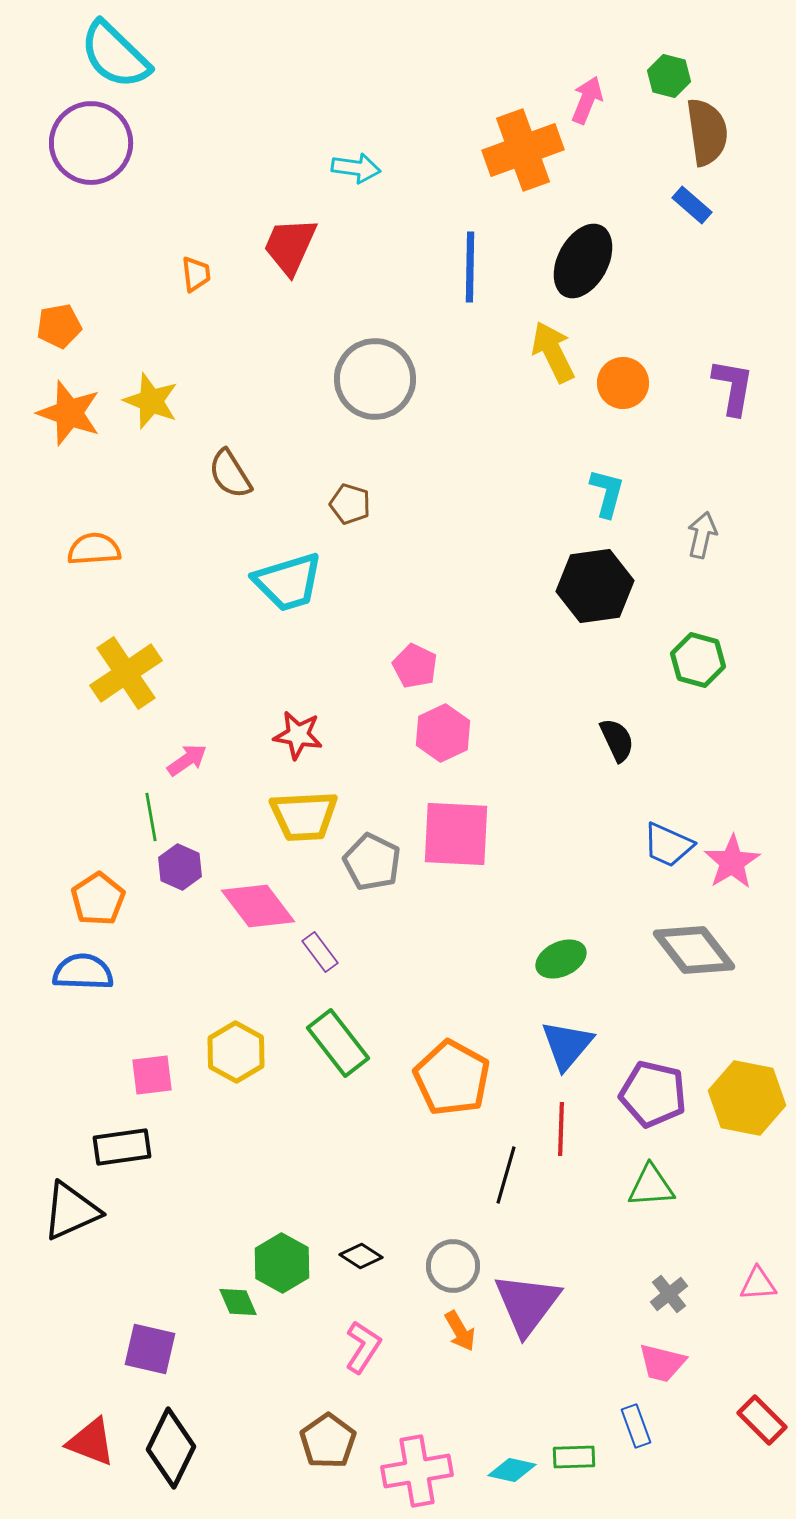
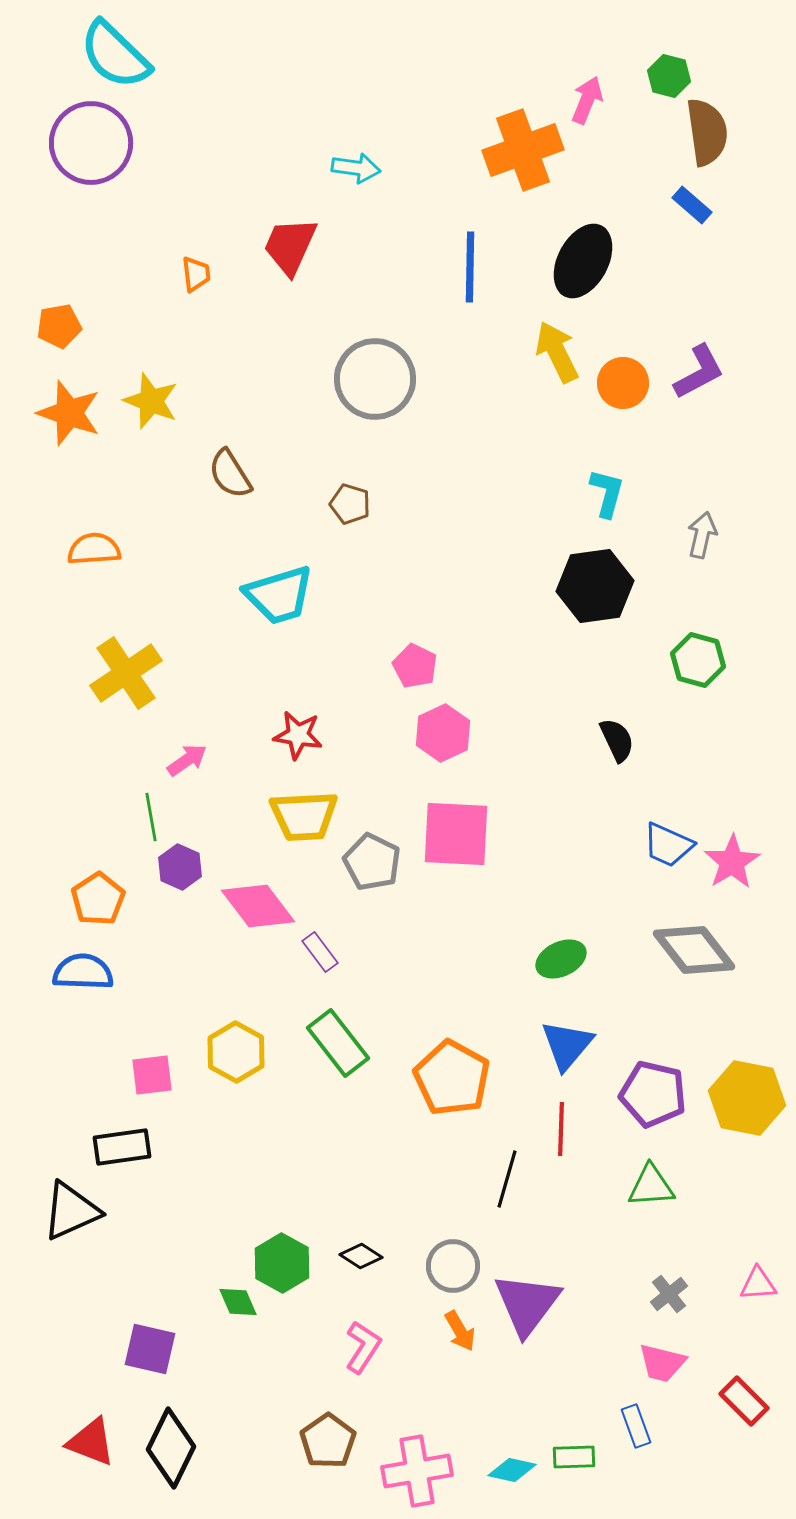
yellow arrow at (553, 352): moved 4 px right
purple L-shape at (733, 387): moved 34 px left, 15 px up; rotated 52 degrees clockwise
cyan trapezoid at (288, 582): moved 9 px left, 13 px down
black line at (506, 1175): moved 1 px right, 4 px down
red rectangle at (762, 1420): moved 18 px left, 19 px up
